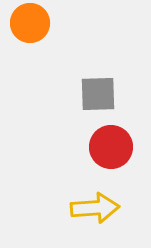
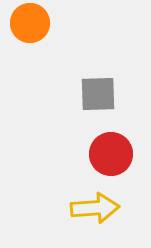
red circle: moved 7 px down
